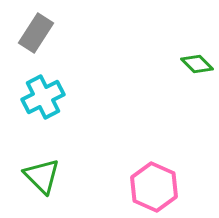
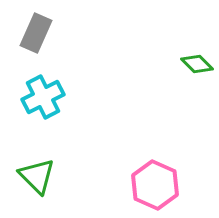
gray rectangle: rotated 9 degrees counterclockwise
green triangle: moved 5 px left
pink hexagon: moved 1 px right, 2 px up
